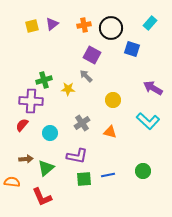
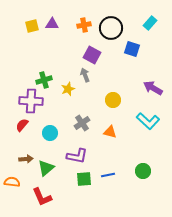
purple triangle: rotated 40 degrees clockwise
gray arrow: moved 1 px left, 1 px up; rotated 24 degrees clockwise
yellow star: rotated 24 degrees counterclockwise
